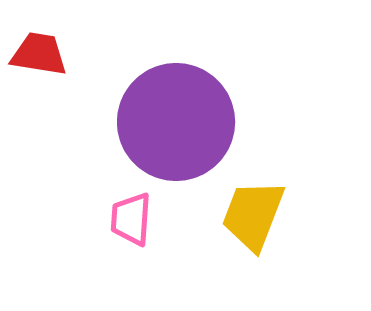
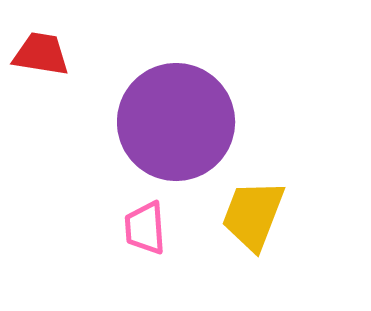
red trapezoid: moved 2 px right
pink trapezoid: moved 14 px right, 9 px down; rotated 8 degrees counterclockwise
